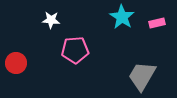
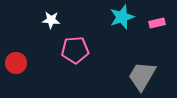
cyan star: rotated 20 degrees clockwise
